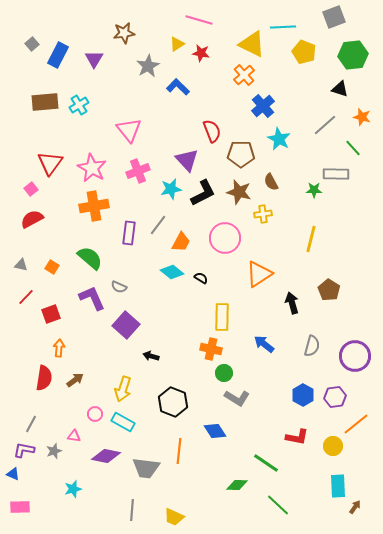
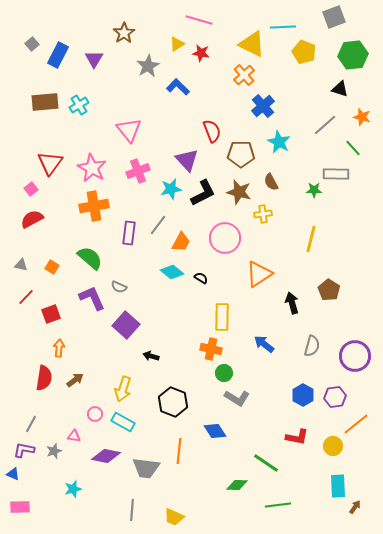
brown star at (124, 33): rotated 25 degrees counterclockwise
cyan star at (279, 139): moved 3 px down
green line at (278, 505): rotated 50 degrees counterclockwise
